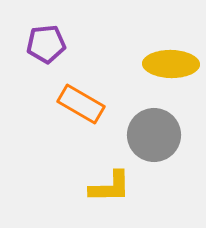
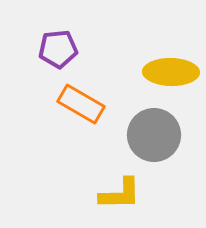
purple pentagon: moved 12 px right, 5 px down
yellow ellipse: moved 8 px down
yellow L-shape: moved 10 px right, 7 px down
